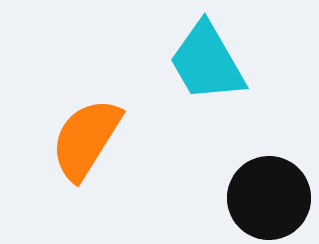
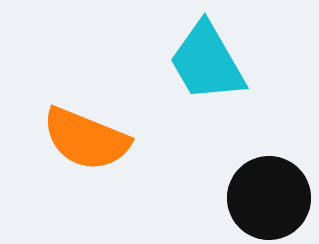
orange semicircle: rotated 100 degrees counterclockwise
